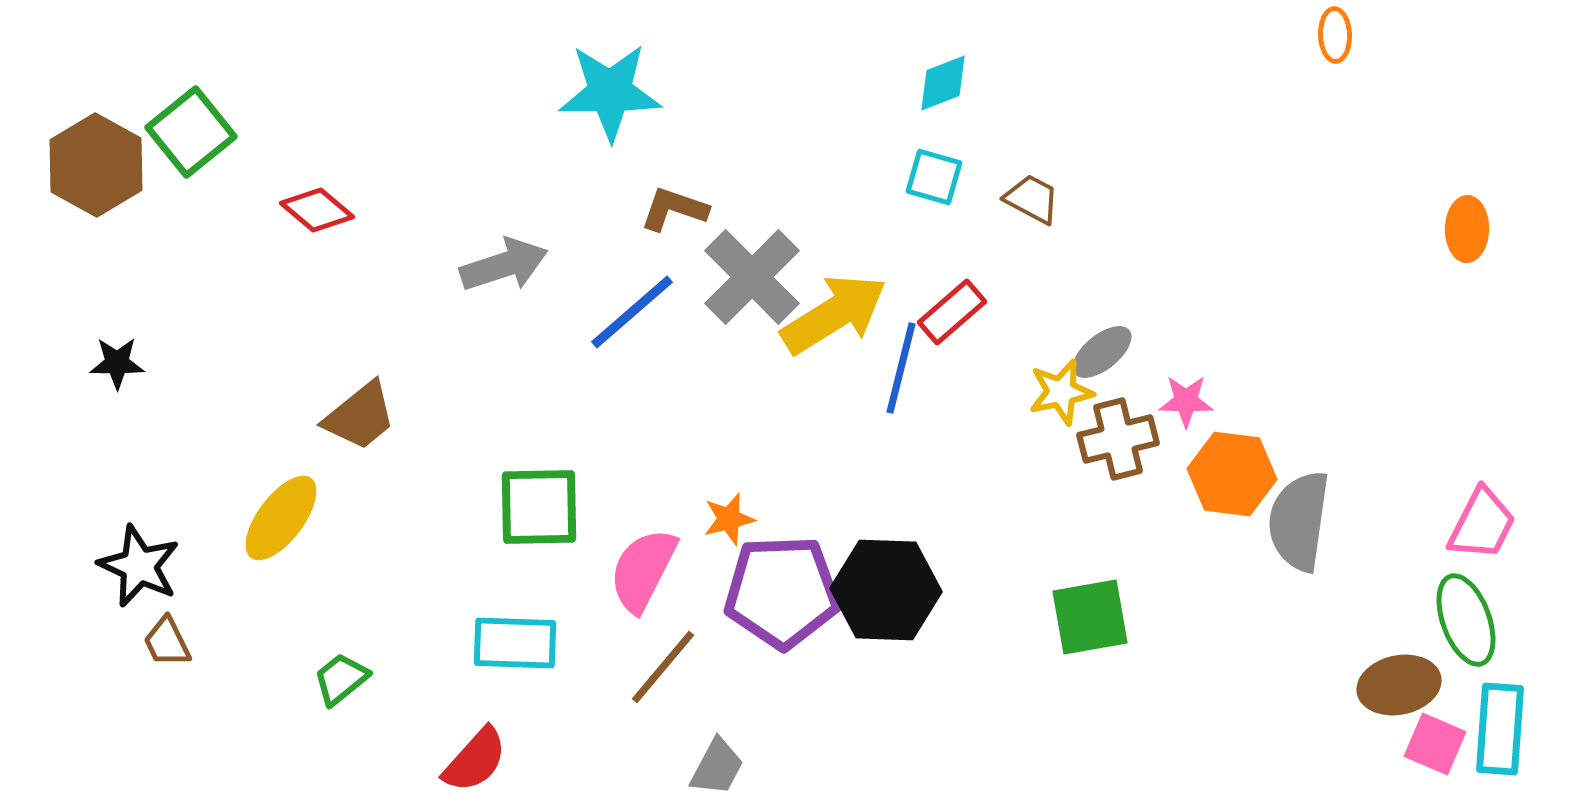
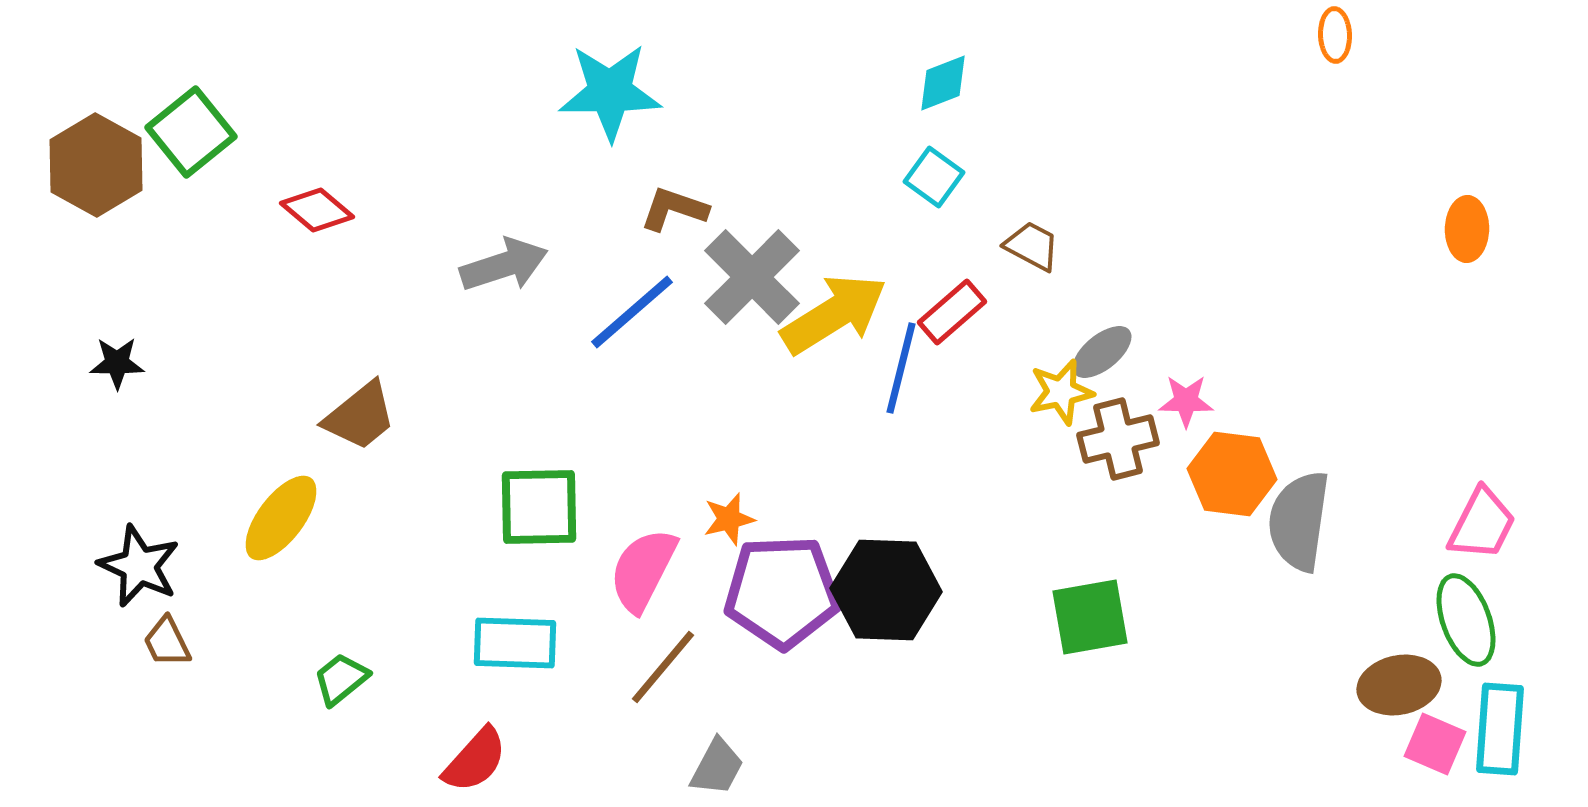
cyan square at (934, 177): rotated 20 degrees clockwise
brown trapezoid at (1032, 199): moved 47 px down
